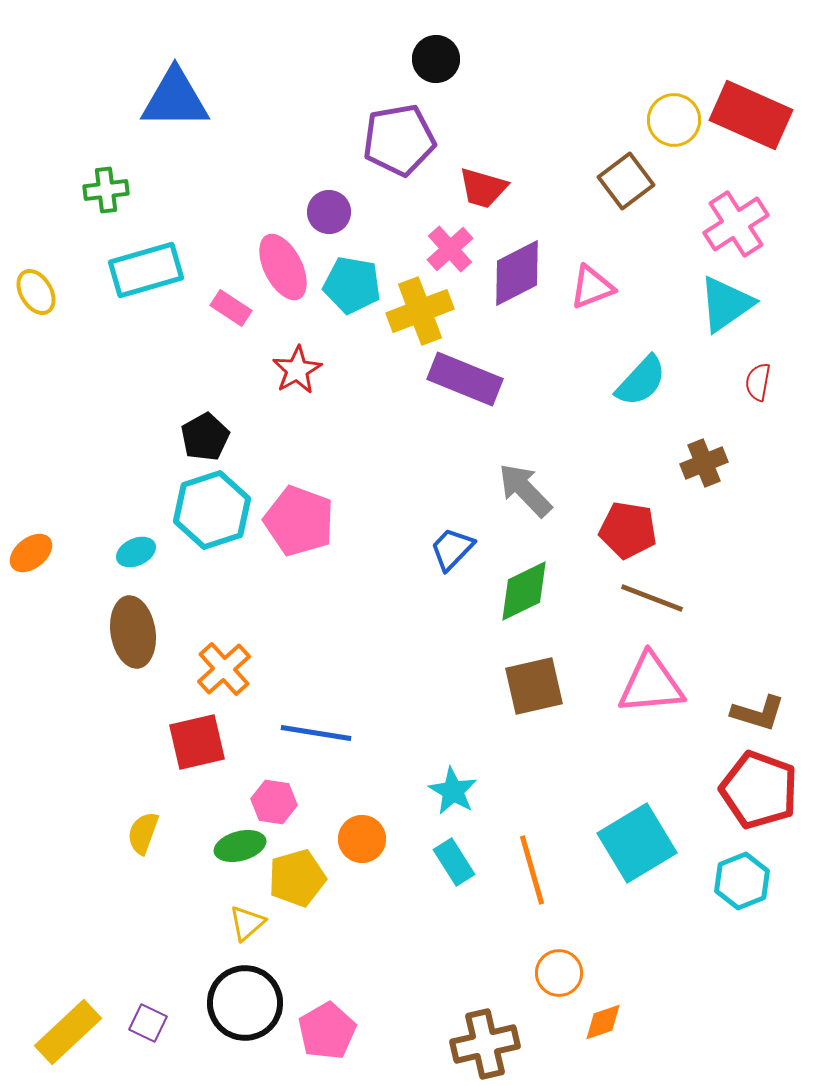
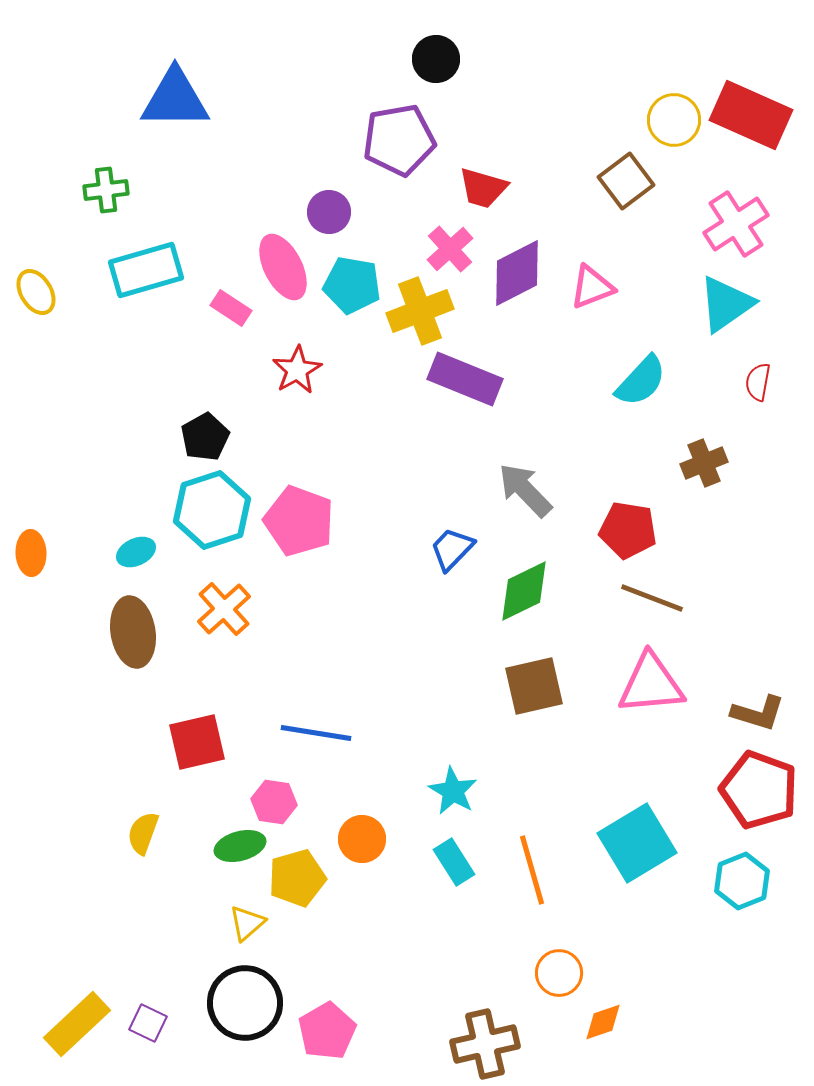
orange ellipse at (31, 553): rotated 54 degrees counterclockwise
orange cross at (224, 669): moved 60 px up
yellow rectangle at (68, 1032): moved 9 px right, 8 px up
